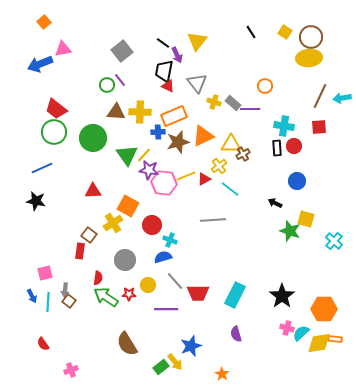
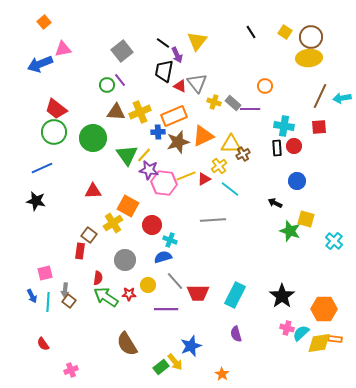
red triangle at (168, 86): moved 12 px right
yellow cross at (140, 112): rotated 25 degrees counterclockwise
